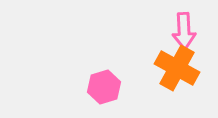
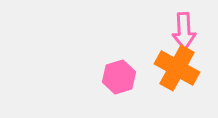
pink hexagon: moved 15 px right, 10 px up
